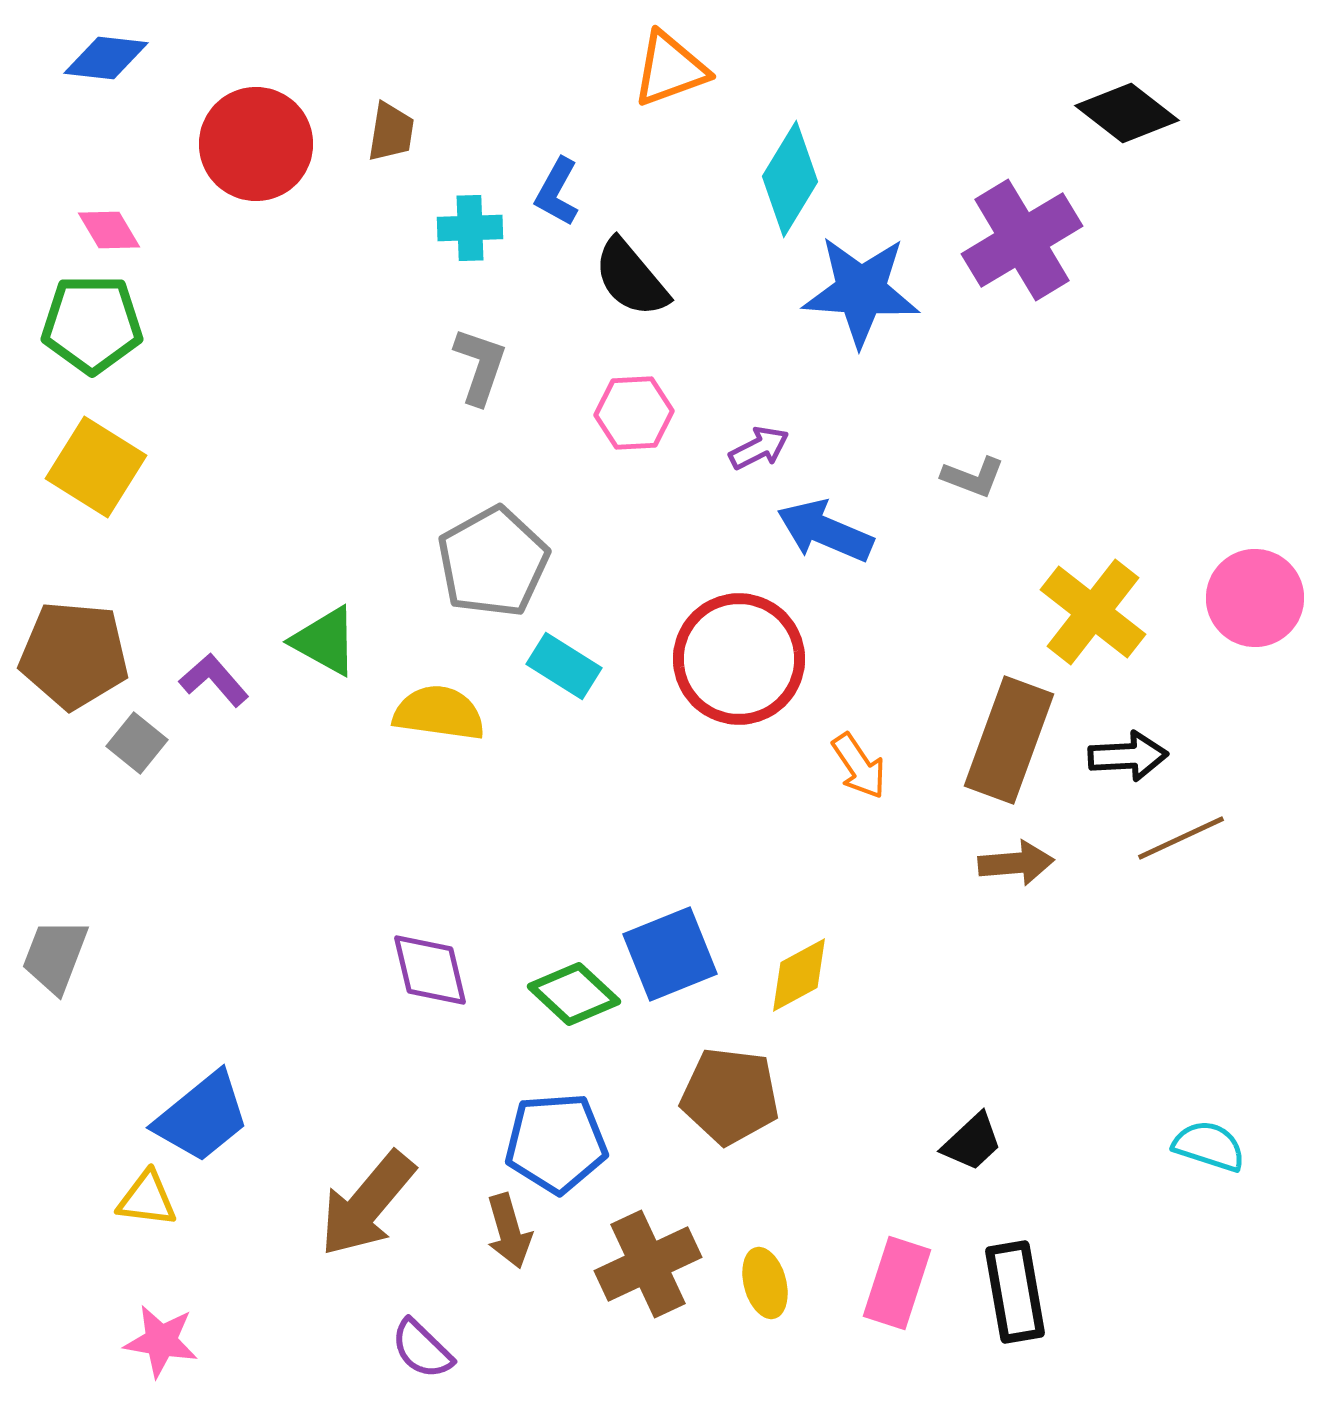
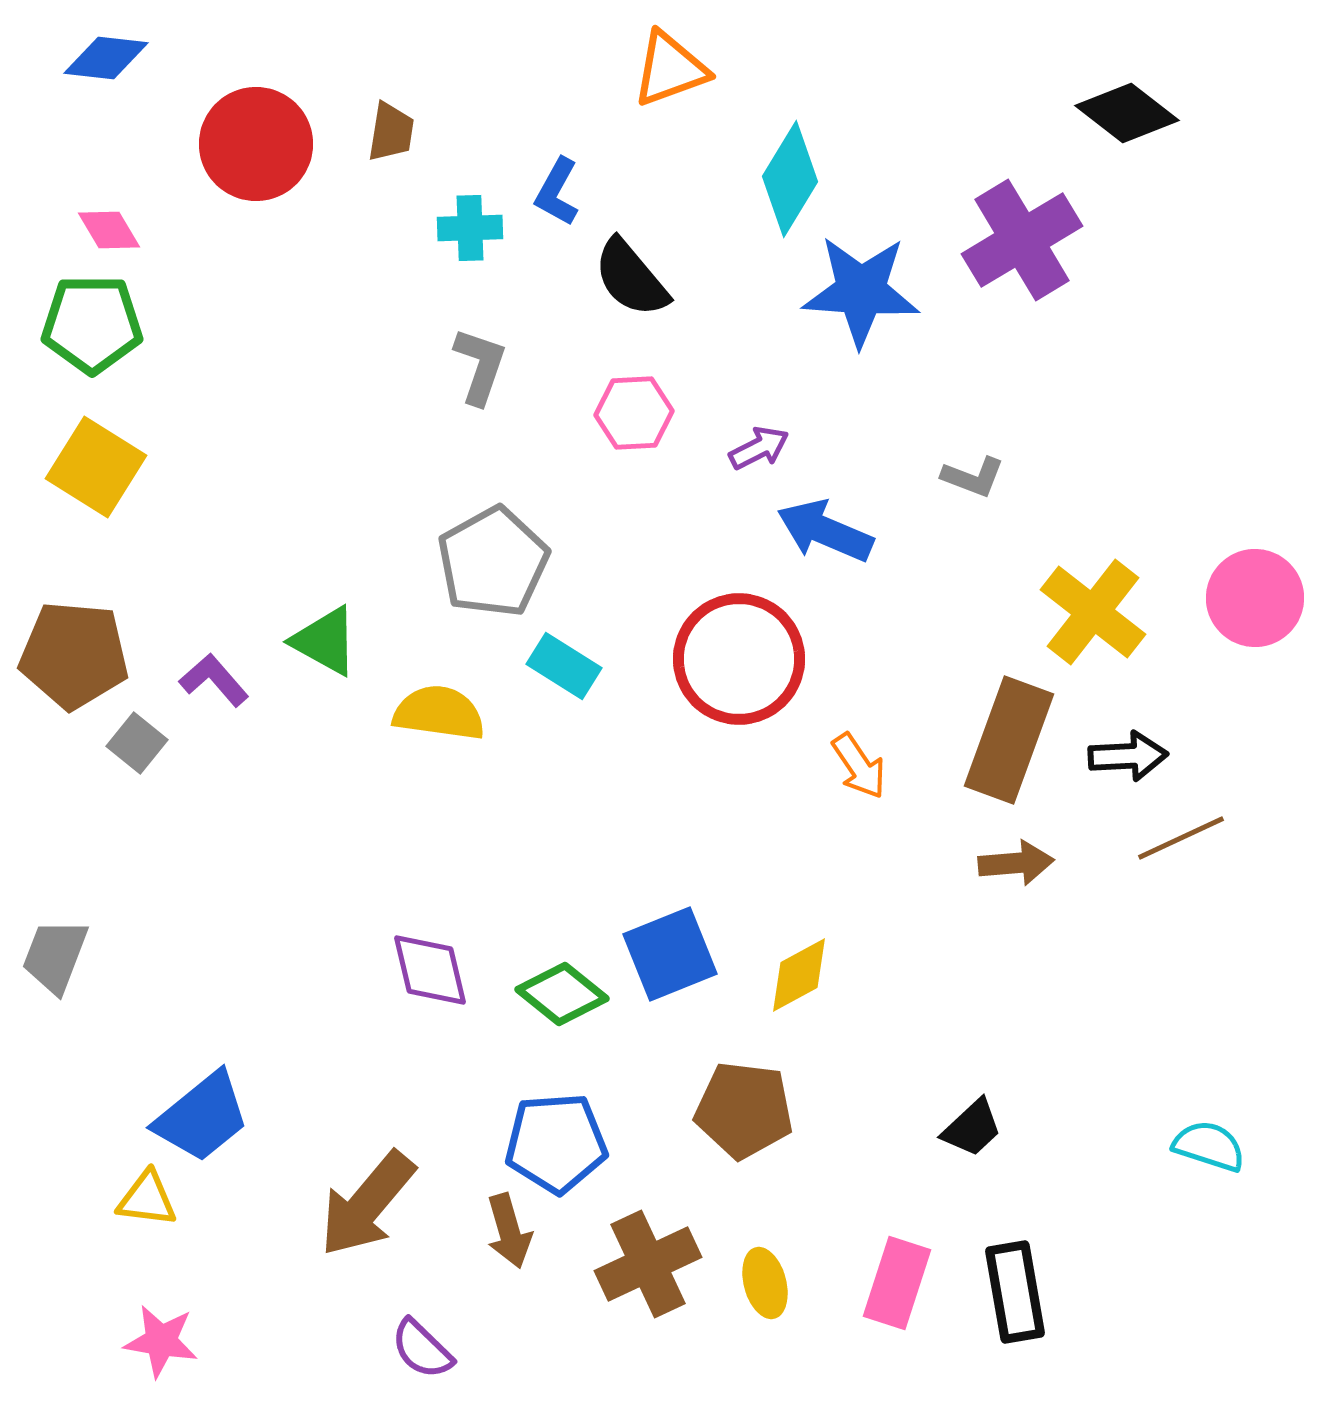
green diamond at (574, 994): moved 12 px left; rotated 4 degrees counterclockwise
brown pentagon at (730, 1096): moved 14 px right, 14 px down
black trapezoid at (972, 1142): moved 14 px up
